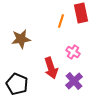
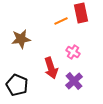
orange line: rotated 48 degrees clockwise
black pentagon: moved 1 px down
